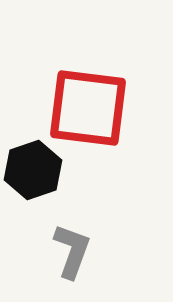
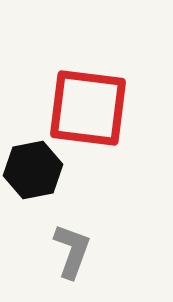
black hexagon: rotated 8 degrees clockwise
